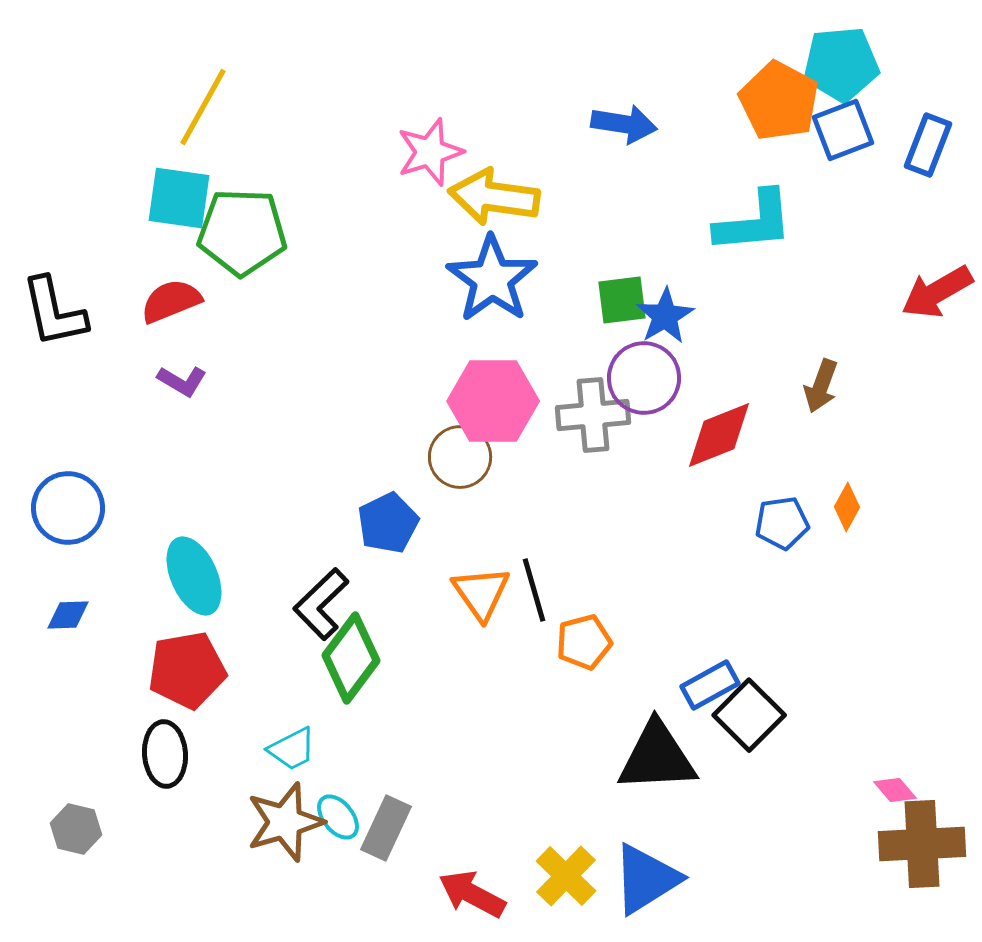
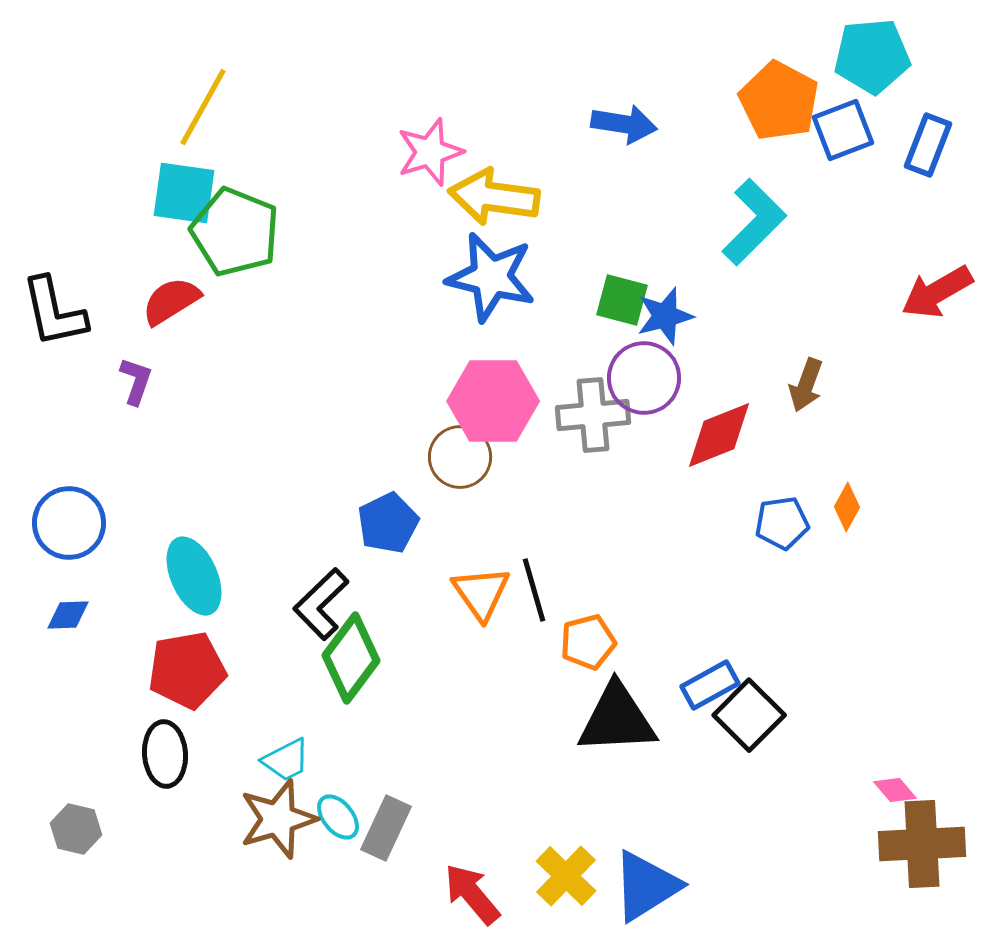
cyan pentagon at (841, 64): moved 31 px right, 8 px up
cyan square at (179, 198): moved 5 px right, 5 px up
cyan L-shape at (754, 222): rotated 40 degrees counterclockwise
green pentagon at (242, 232): moved 7 px left; rotated 20 degrees clockwise
blue star at (492, 279): moved 1 px left, 2 px up; rotated 22 degrees counterclockwise
green square at (622, 300): rotated 22 degrees clockwise
red semicircle at (171, 301): rotated 10 degrees counterclockwise
blue star at (665, 316): rotated 16 degrees clockwise
purple L-shape at (182, 381): moved 46 px left; rotated 102 degrees counterclockwise
brown arrow at (821, 386): moved 15 px left, 1 px up
blue circle at (68, 508): moved 1 px right, 15 px down
orange pentagon at (584, 642): moved 4 px right
cyan trapezoid at (292, 749): moved 6 px left, 11 px down
black triangle at (657, 757): moved 40 px left, 38 px up
brown star at (285, 822): moved 7 px left, 3 px up
blue triangle at (646, 879): moved 7 px down
red arrow at (472, 894): rotated 22 degrees clockwise
